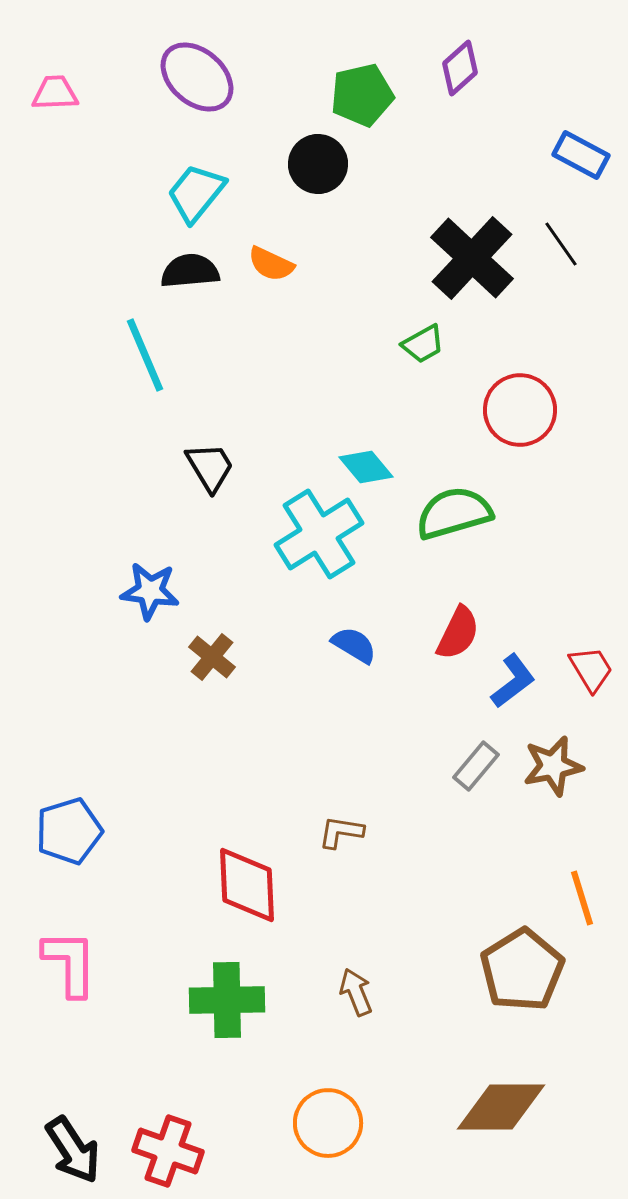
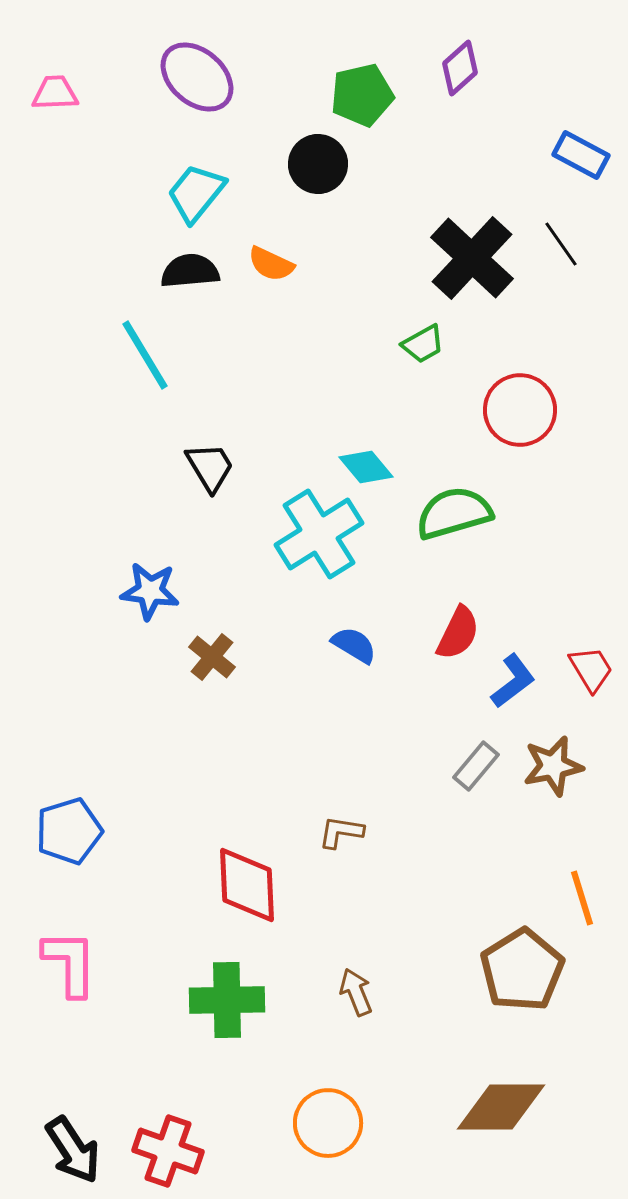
cyan line: rotated 8 degrees counterclockwise
